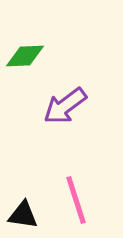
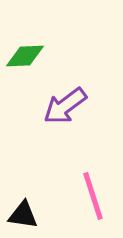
pink line: moved 17 px right, 4 px up
